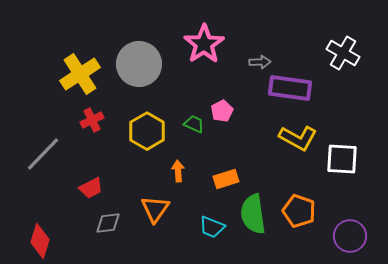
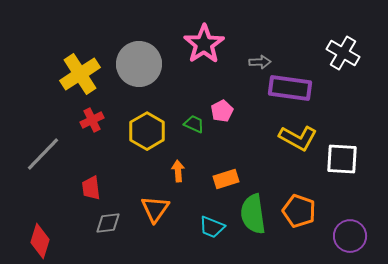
red trapezoid: rotated 110 degrees clockwise
